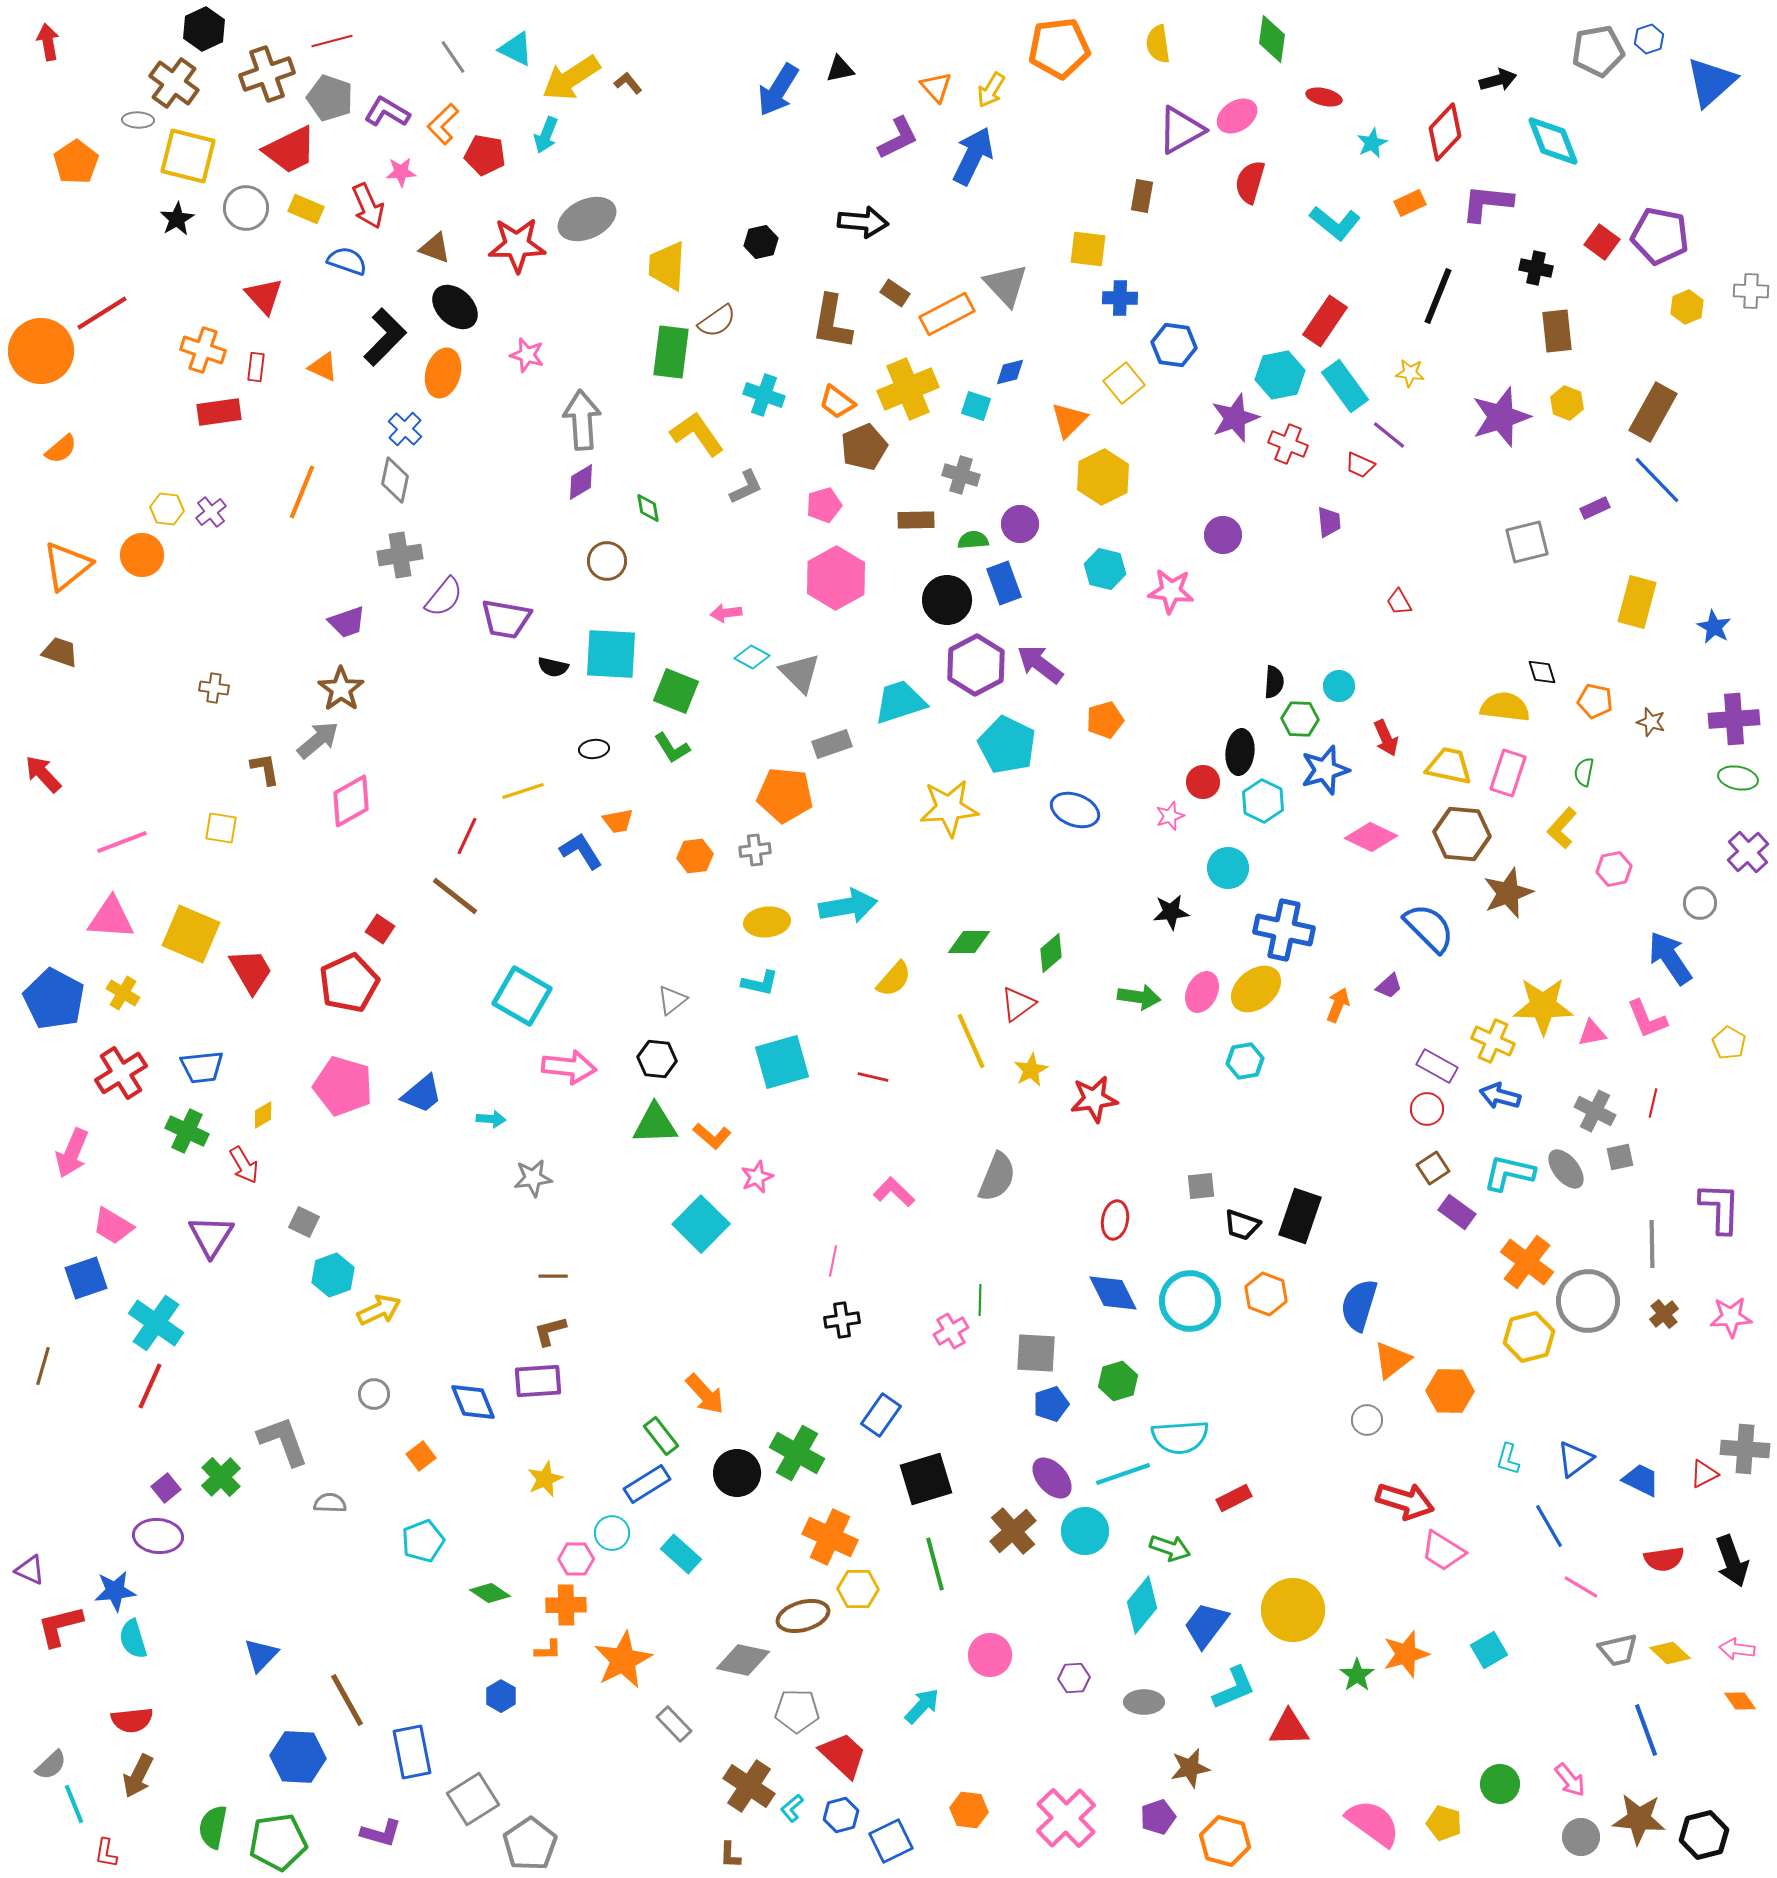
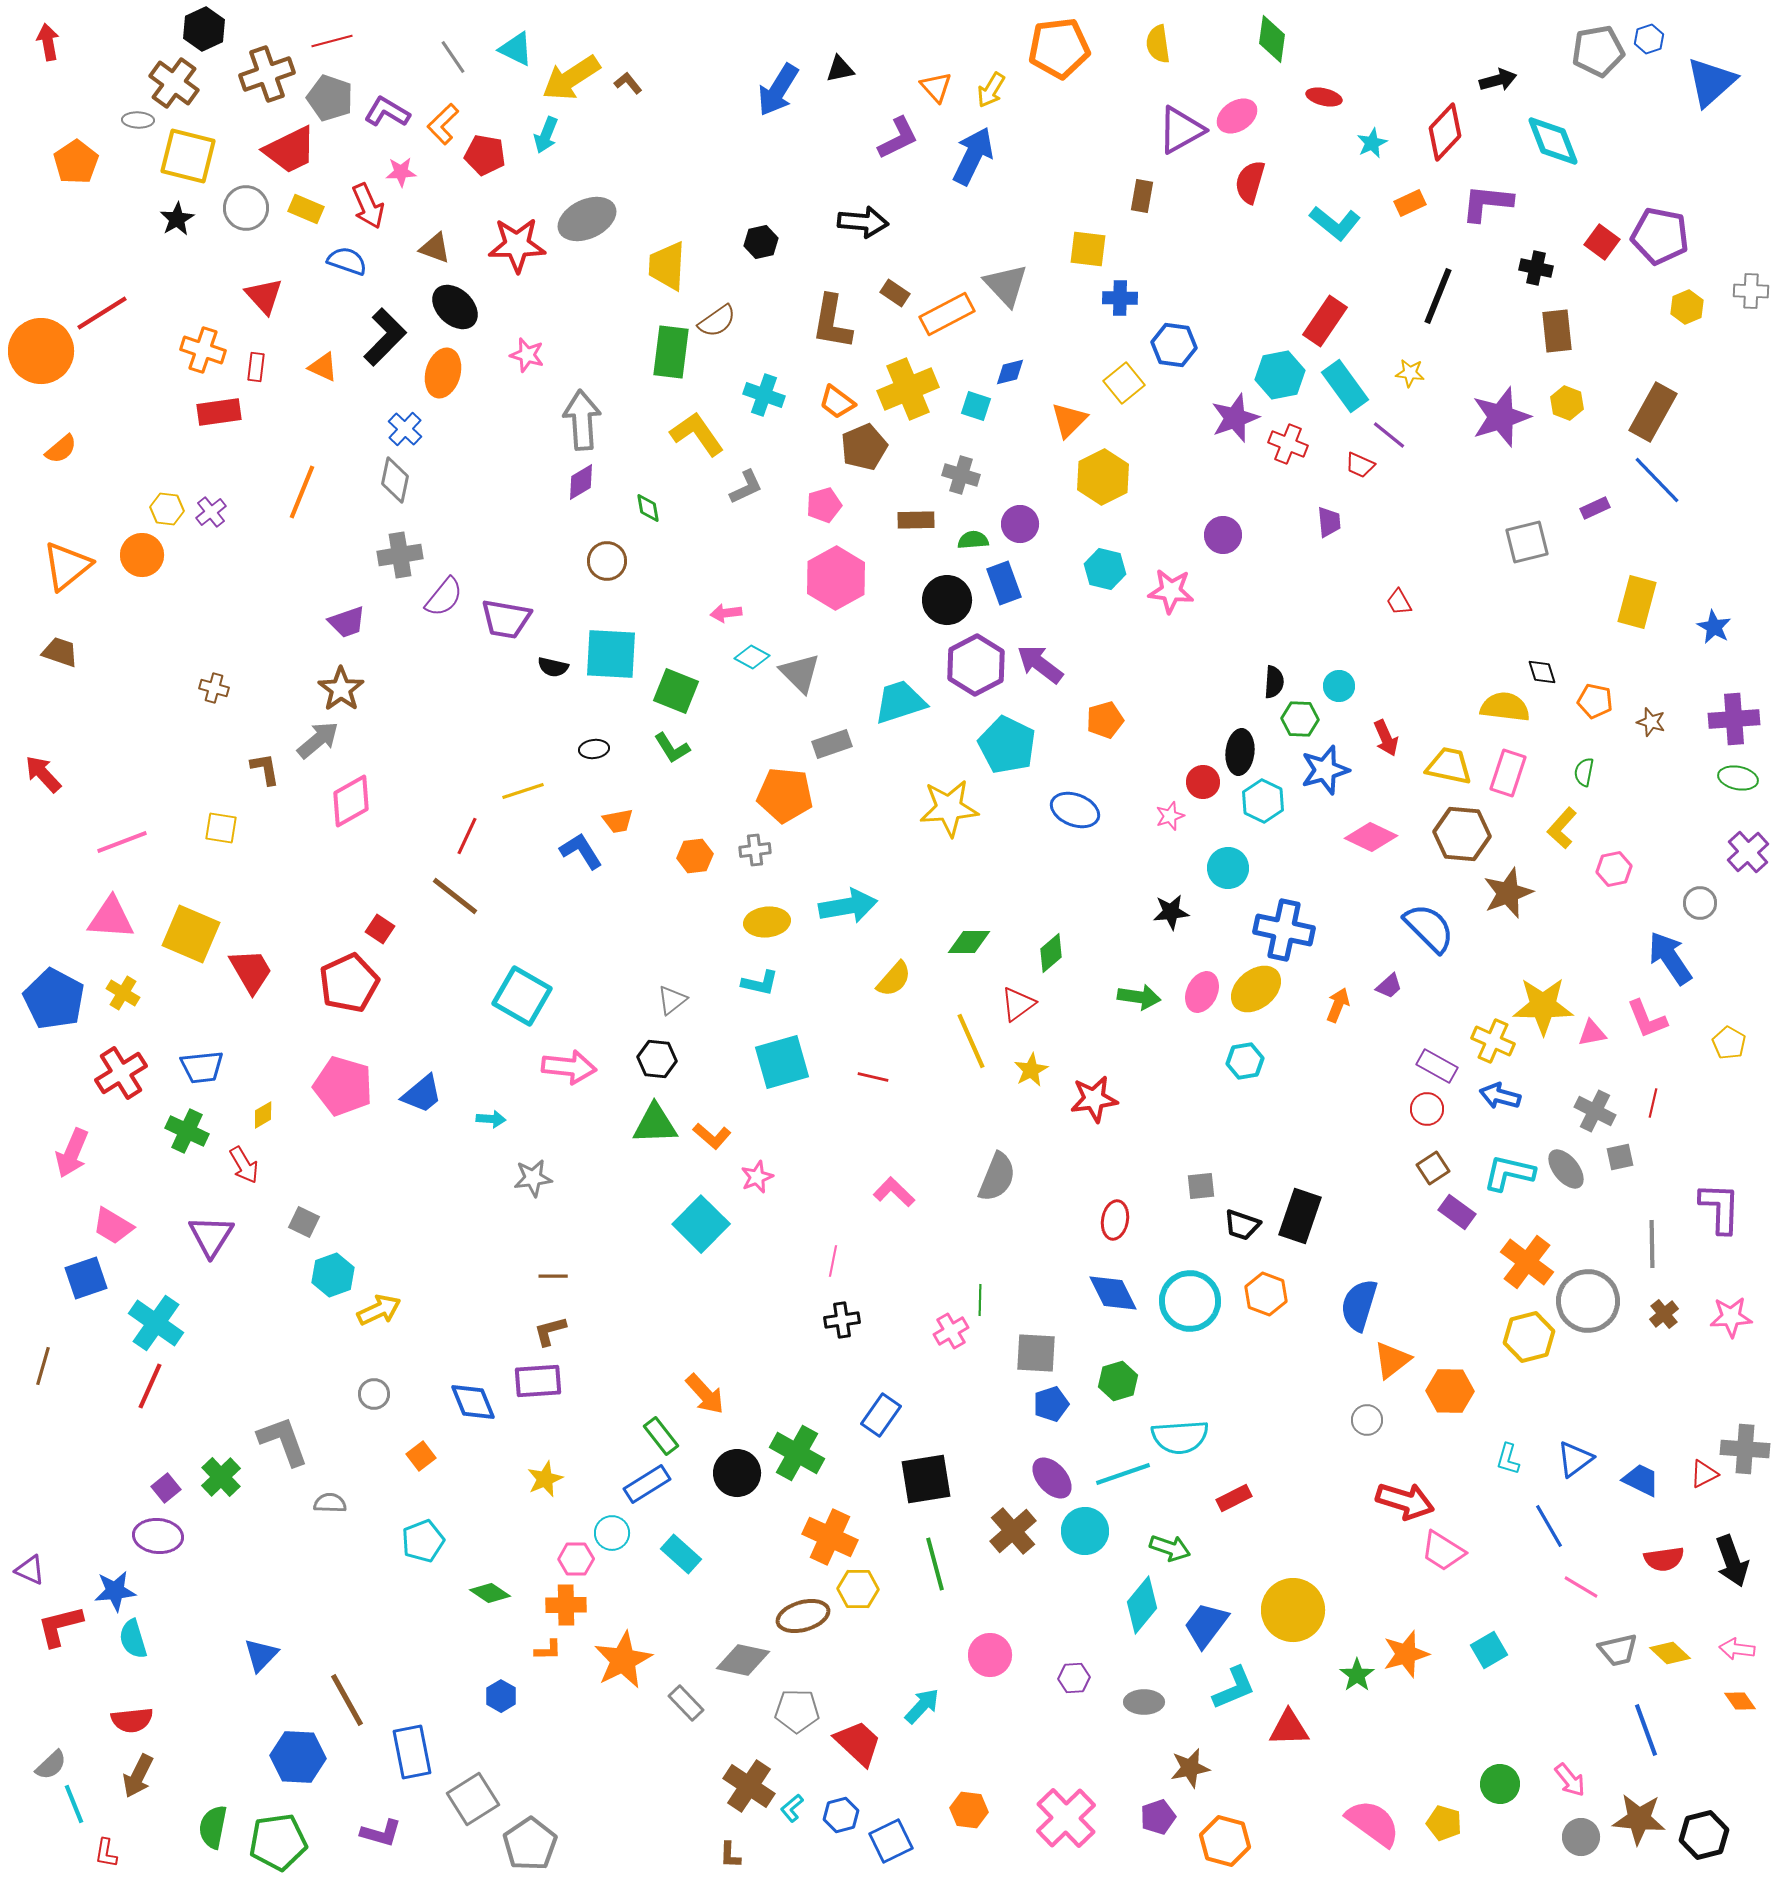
brown cross at (214, 688): rotated 8 degrees clockwise
black square at (926, 1479): rotated 8 degrees clockwise
gray rectangle at (674, 1724): moved 12 px right, 21 px up
red trapezoid at (843, 1755): moved 15 px right, 12 px up
